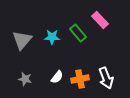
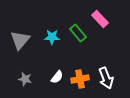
pink rectangle: moved 1 px up
gray triangle: moved 2 px left
